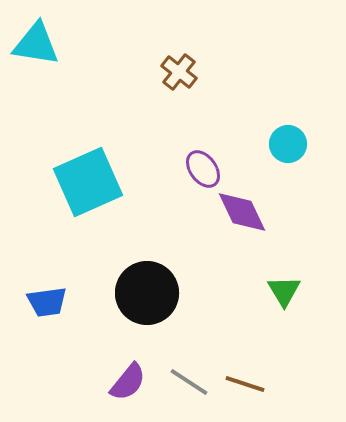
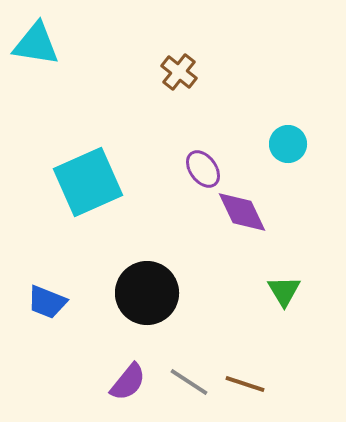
blue trapezoid: rotated 30 degrees clockwise
